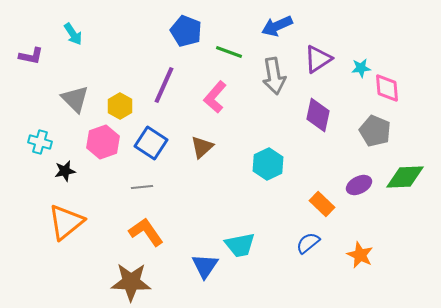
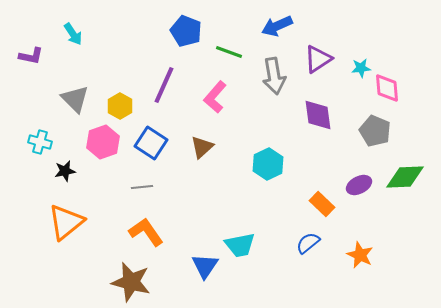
purple diamond: rotated 20 degrees counterclockwise
brown star: rotated 12 degrees clockwise
